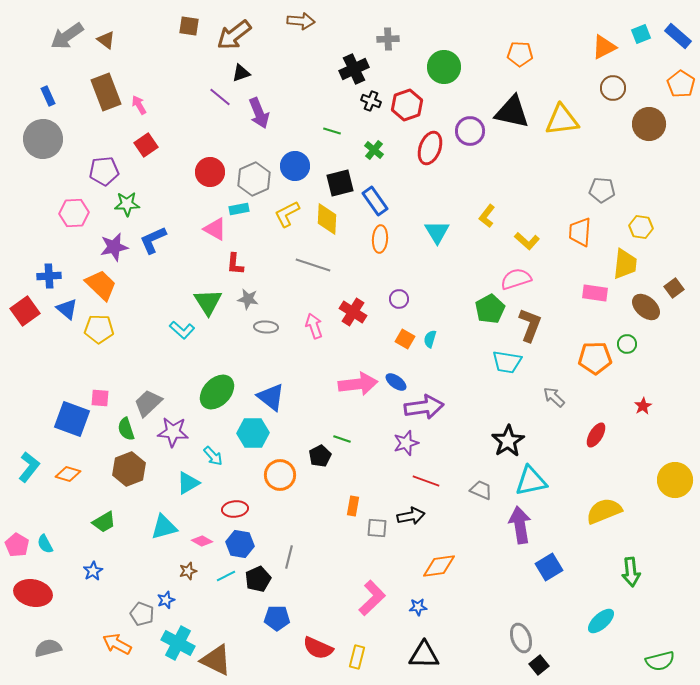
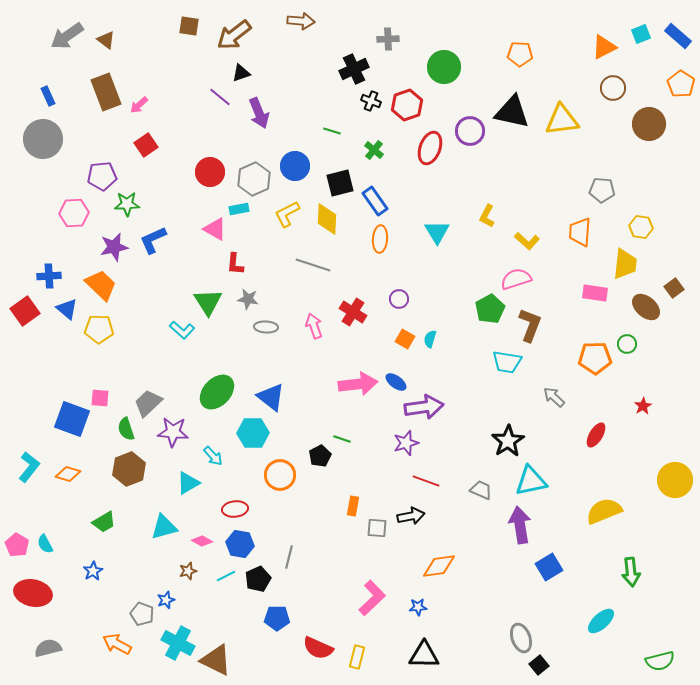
pink arrow at (139, 105): rotated 102 degrees counterclockwise
purple pentagon at (104, 171): moved 2 px left, 5 px down
yellow L-shape at (487, 216): rotated 10 degrees counterclockwise
